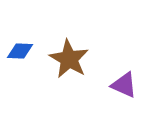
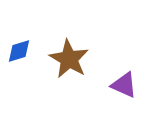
blue diamond: moved 1 px left; rotated 20 degrees counterclockwise
